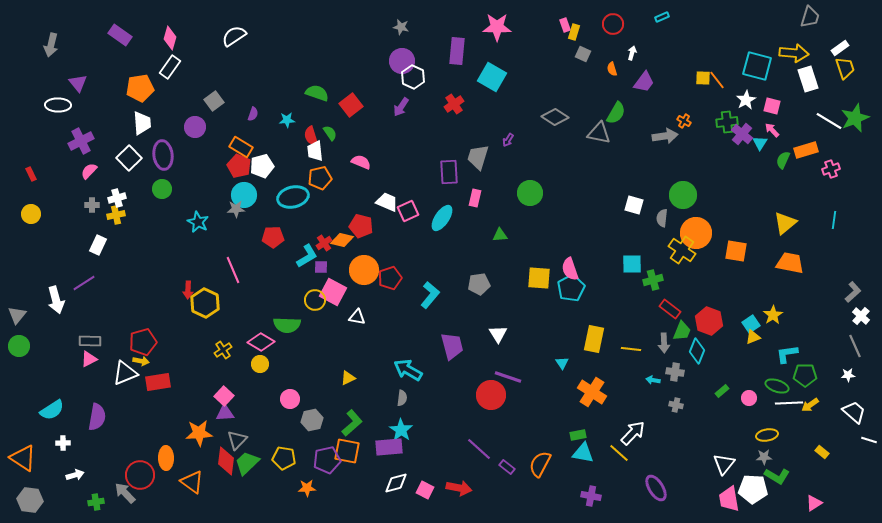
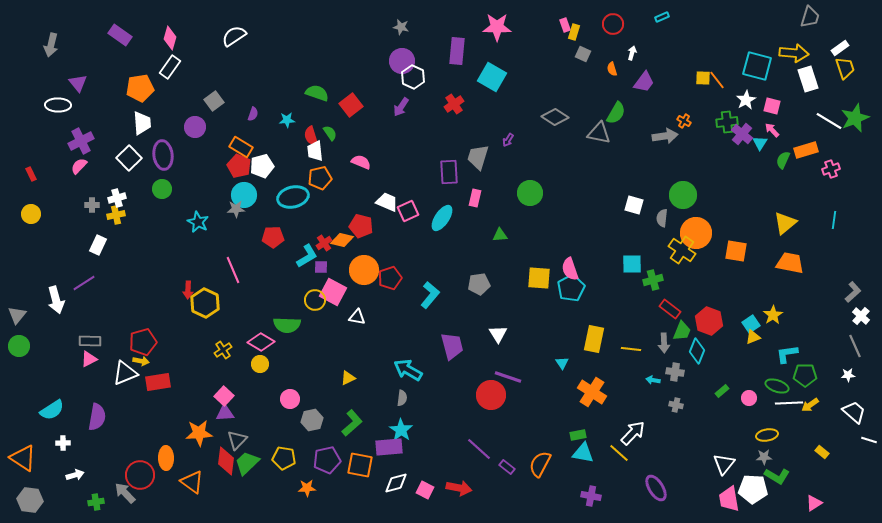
pink semicircle at (89, 171): moved 10 px left, 5 px up
orange square at (347, 451): moved 13 px right, 14 px down
